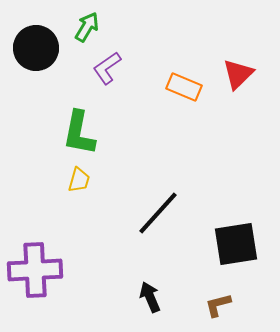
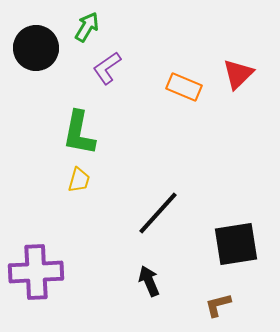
purple cross: moved 1 px right, 2 px down
black arrow: moved 1 px left, 16 px up
